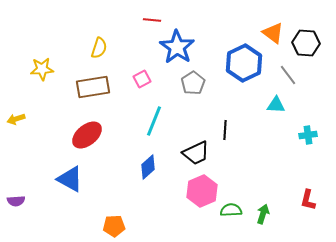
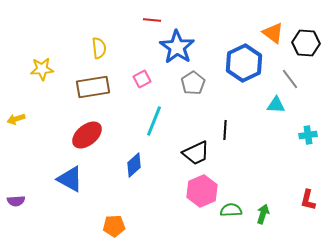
yellow semicircle: rotated 25 degrees counterclockwise
gray line: moved 2 px right, 4 px down
blue diamond: moved 14 px left, 2 px up
